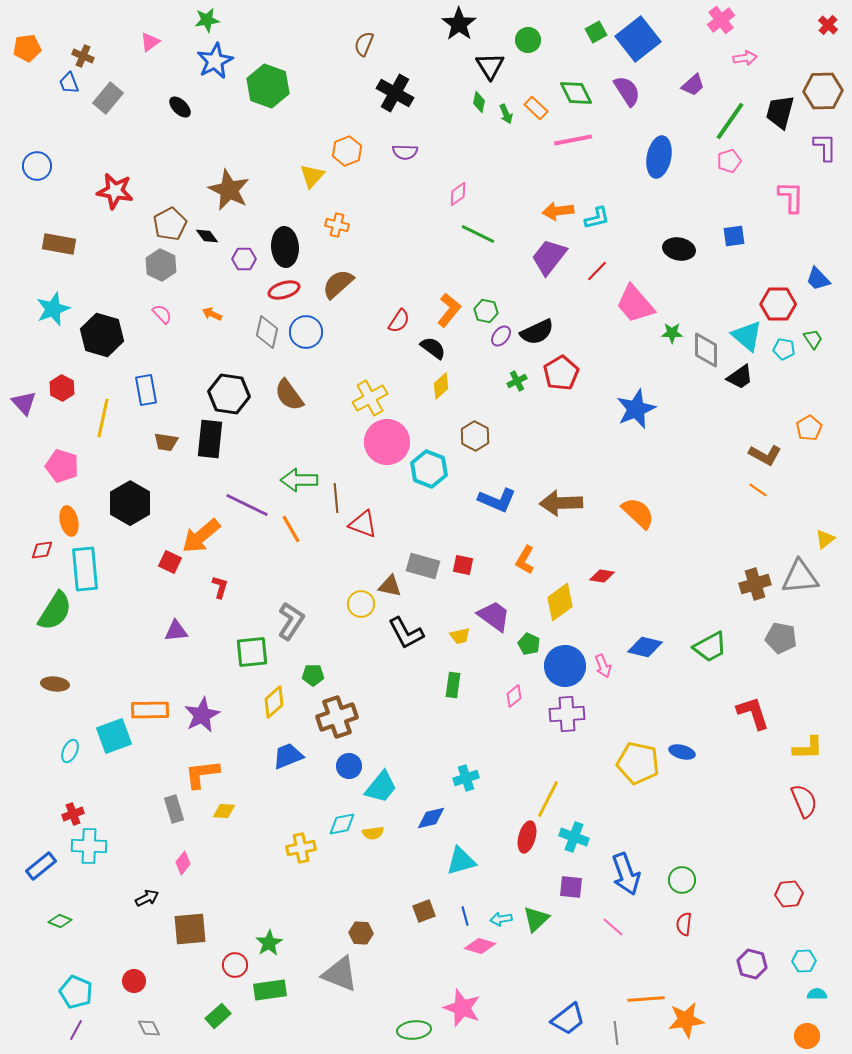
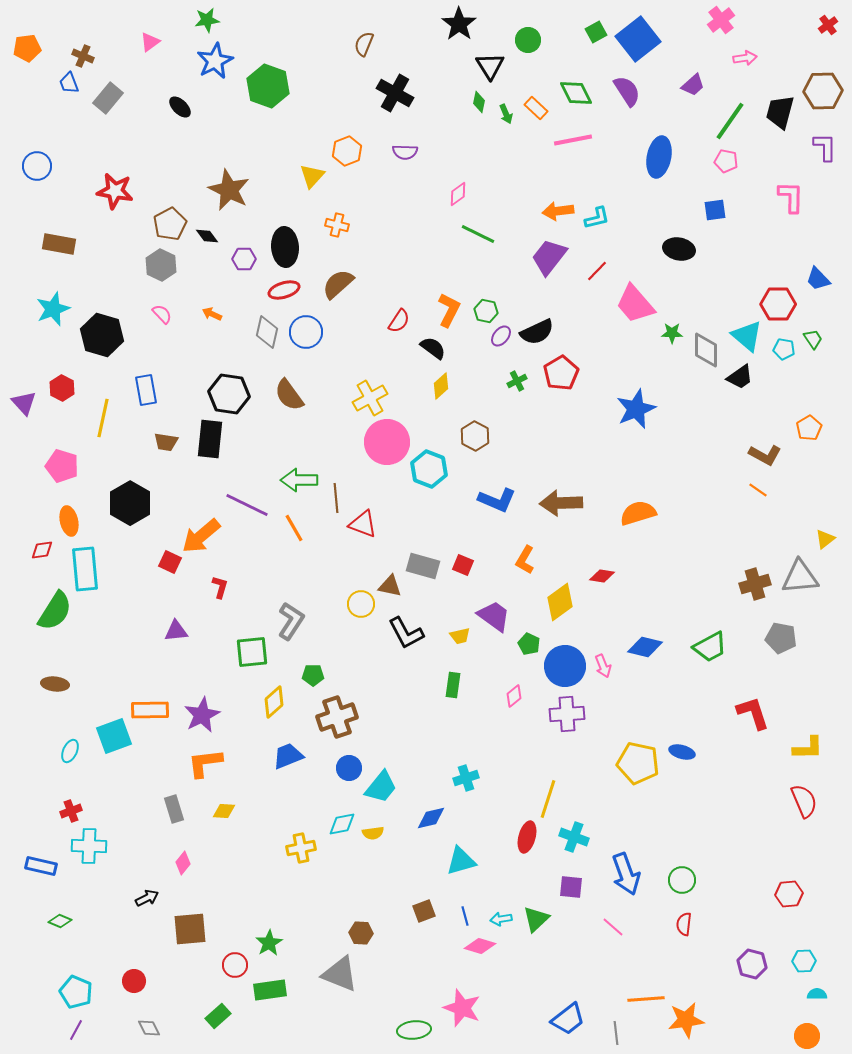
red cross at (828, 25): rotated 12 degrees clockwise
pink pentagon at (729, 161): moved 3 px left; rotated 30 degrees clockwise
blue square at (734, 236): moved 19 px left, 26 px up
orange L-shape at (449, 310): rotated 12 degrees counterclockwise
orange semicircle at (638, 513): rotated 60 degrees counterclockwise
orange line at (291, 529): moved 3 px right, 1 px up
red square at (463, 565): rotated 10 degrees clockwise
blue circle at (349, 766): moved 2 px down
orange L-shape at (202, 774): moved 3 px right, 11 px up
yellow line at (548, 799): rotated 9 degrees counterclockwise
red cross at (73, 814): moved 2 px left, 3 px up
blue rectangle at (41, 866): rotated 52 degrees clockwise
